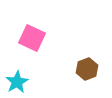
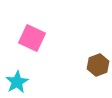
brown hexagon: moved 11 px right, 4 px up
